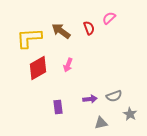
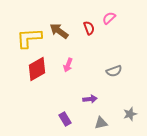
brown arrow: moved 2 px left
red diamond: moved 1 px left, 1 px down
gray semicircle: moved 25 px up
purple rectangle: moved 7 px right, 12 px down; rotated 24 degrees counterclockwise
gray star: rotated 24 degrees clockwise
